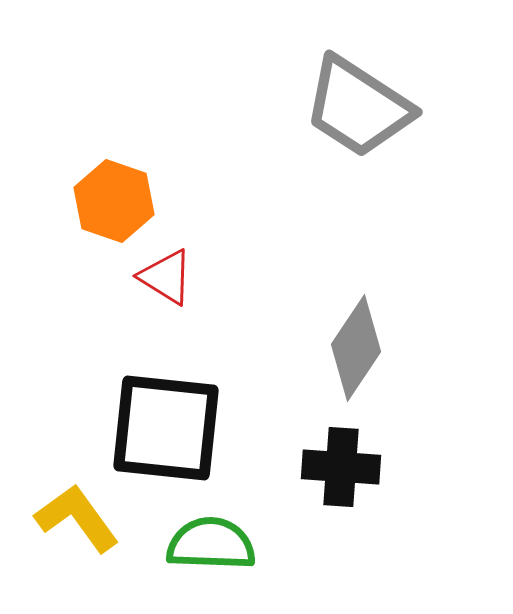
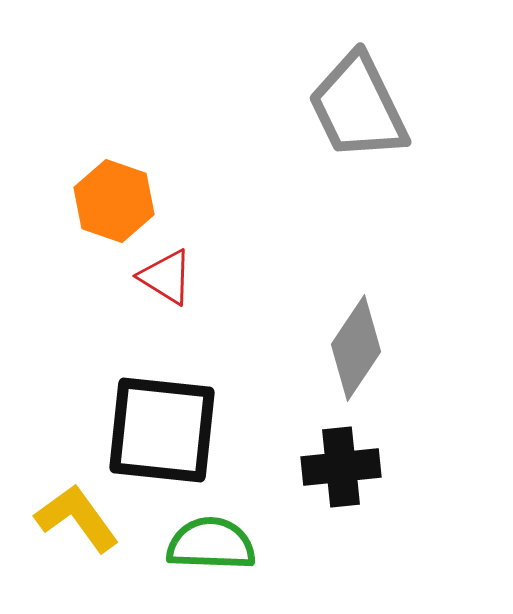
gray trapezoid: rotated 31 degrees clockwise
black square: moved 4 px left, 2 px down
black cross: rotated 10 degrees counterclockwise
